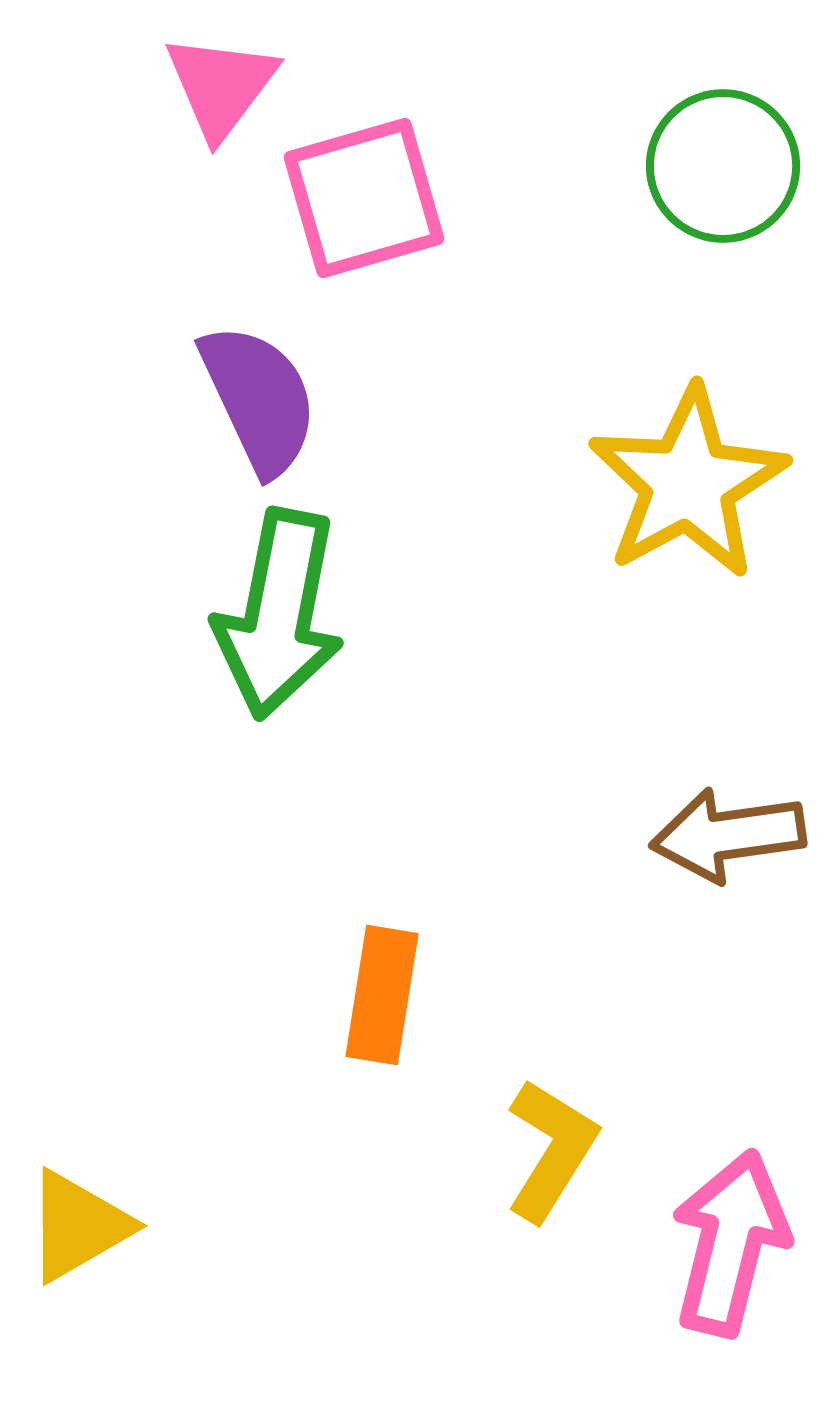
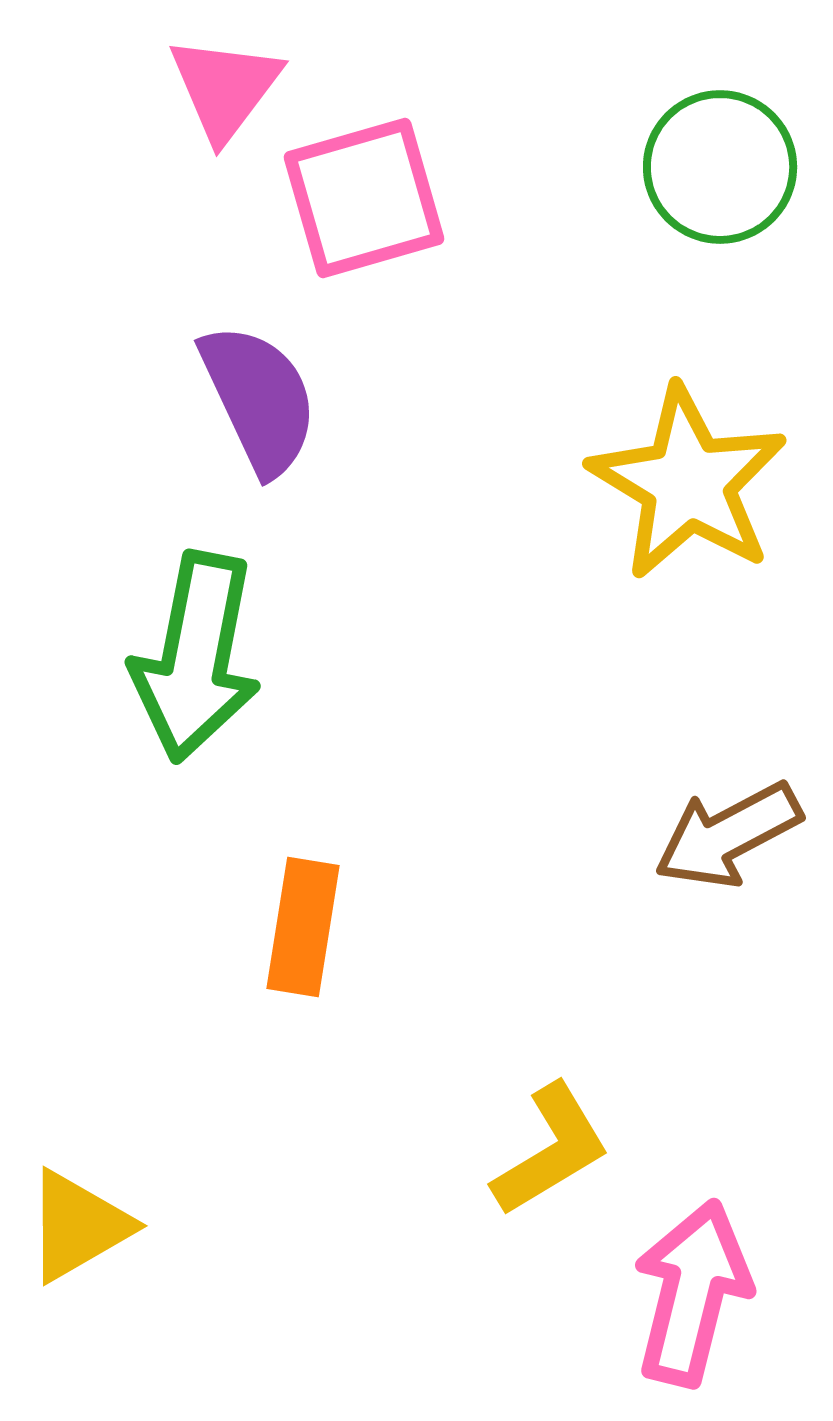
pink triangle: moved 4 px right, 2 px down
green circle: moved 3 px left, 1 px down
yellow star: rotated 12 degrees counterclockwise
green arrow: moved 83 px left, 43 px down
brown arrow: rotated 20 degrees counterclockwise
orange rectangle: moved 79 px left, 68 px up
yellow L-shape: rotated 27 degrees clockwise
pink arrow: moved 38 px left, 50 px down
